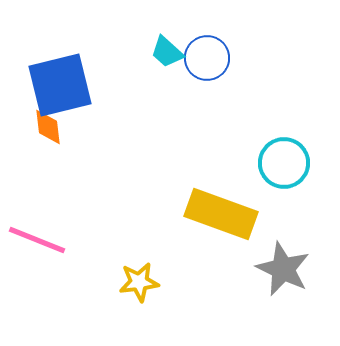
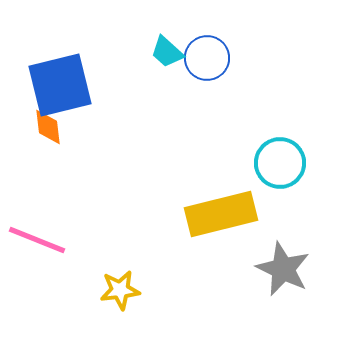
cyan circle: moved 4 px left
yellow rectangle: rotated 34 degrees counterclockwise
yellow star: moved 19 px left, 8 px down
